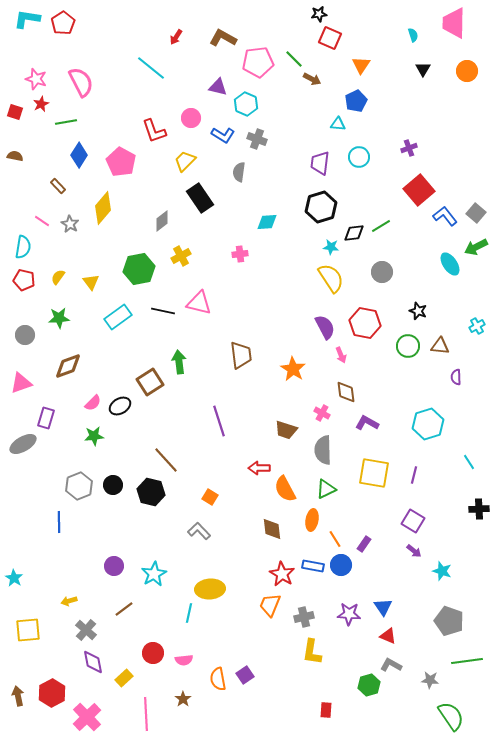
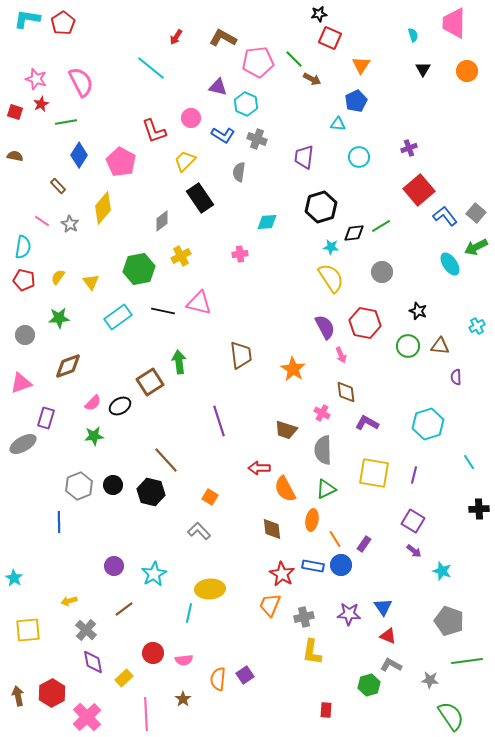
purple trapezoid at (320, 163): moved 16 px left, 6 px up
orange semicircle at (218, 679): rotated 15 degrees clockwise
